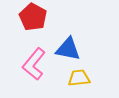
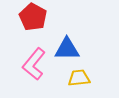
blue triangle: moved 1 px left; rotated 12 degrees counterclockwise
